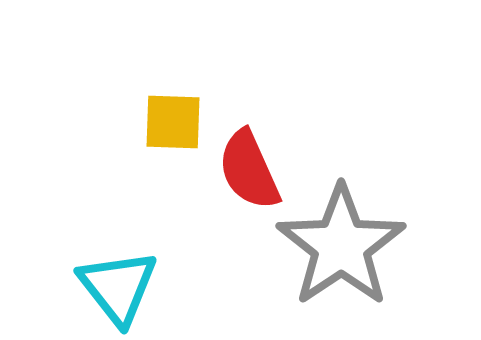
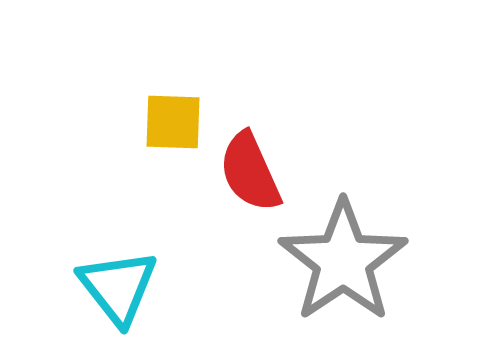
red semicircle: moved 1 px right, 2 px down
gray star: moved 2 px right, 15 px down
